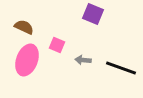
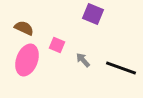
brown semicircle: moved 1 px down
gray arrow: rotated 42 degrees clockwise
